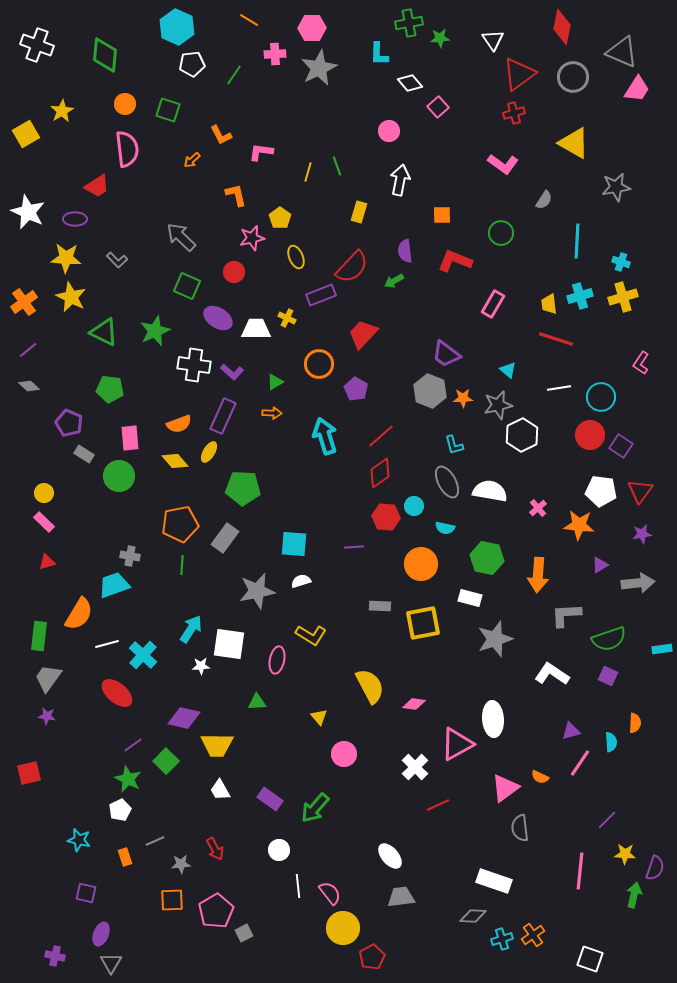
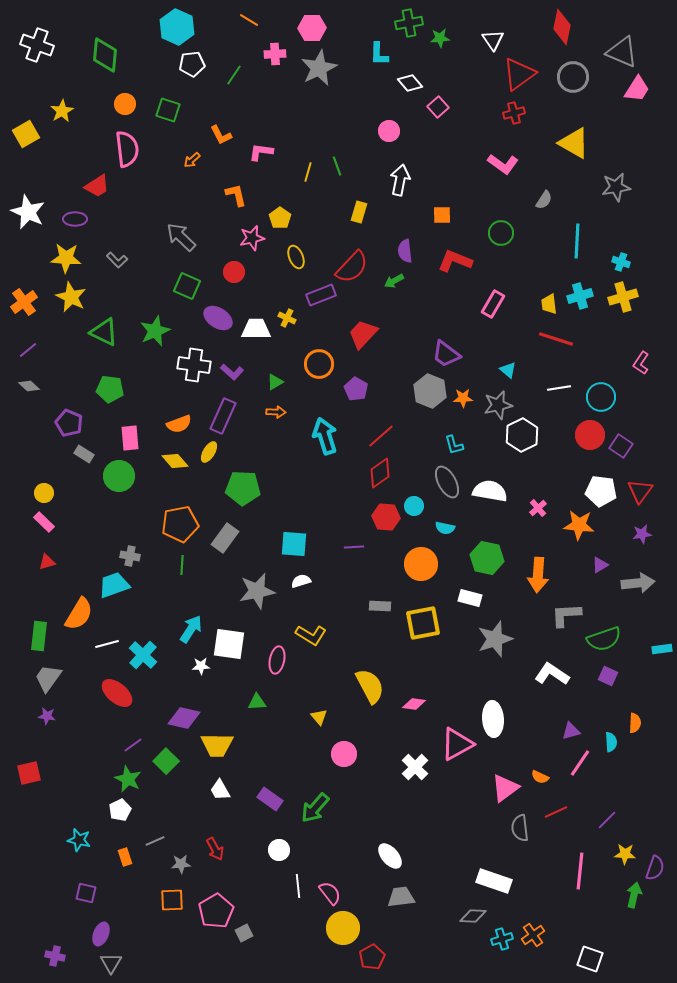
orange arrow at (272, 413): moved 4 px right, 1 px up
green semicircle at (609, 639): moved 5 px left
red line at (438, 805): moved 118 px right, 7 px down
